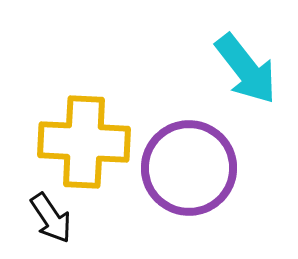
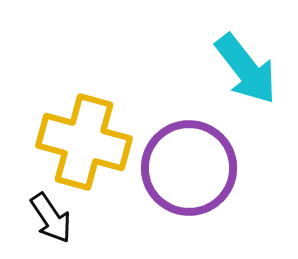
yellow cross: rotated 12 degrees clockwise
